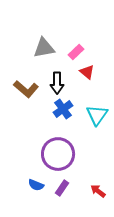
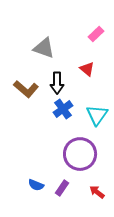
gray triangle: rotated 30 degrees clockwise
pink rectangle: moved 20 px right, 18 px up
red triangle: moved 3 px up
purple circle: moved 22 px right
red arrow: moved 1 px left, 1 px down
